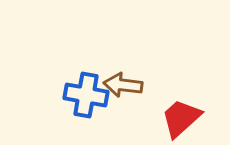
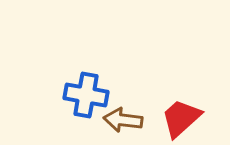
brown arrow: moved 35 px down
